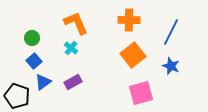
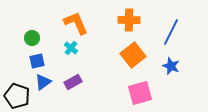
blue square: moved 3 px right; rotated 28 degrees clockwise
pink square: moved 1 px left
